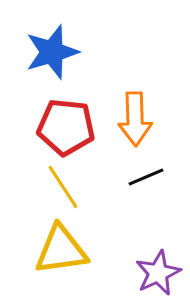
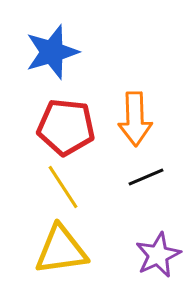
purple star: moved 18 px up
